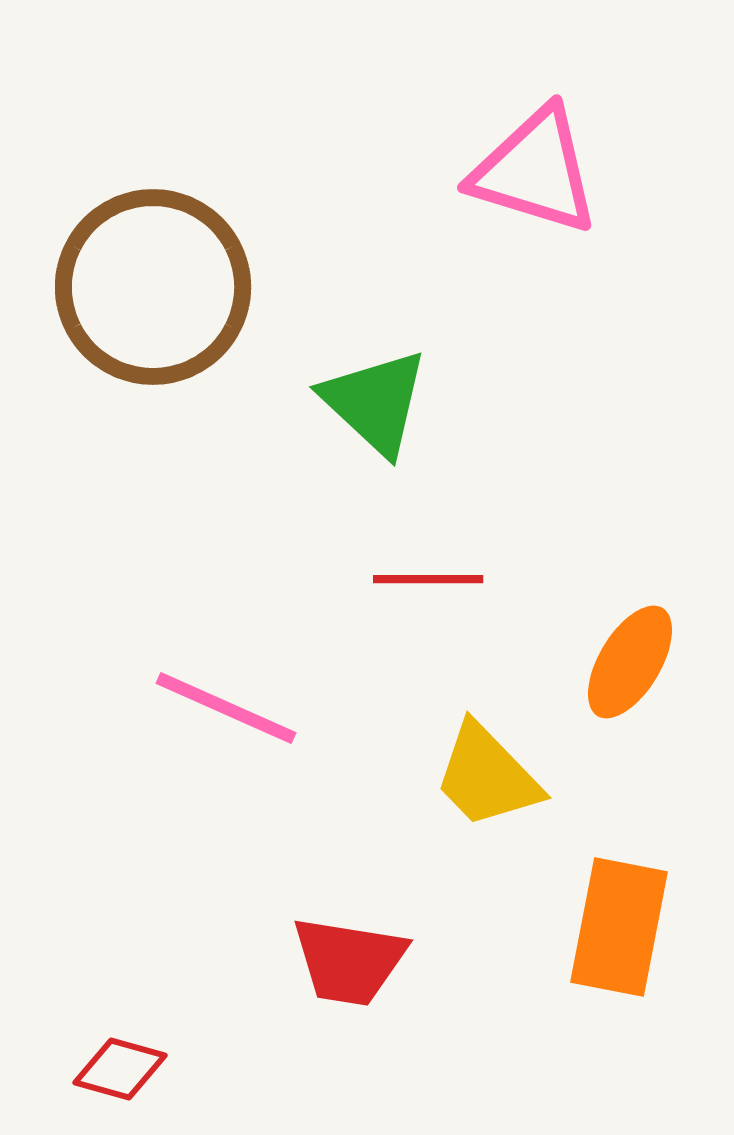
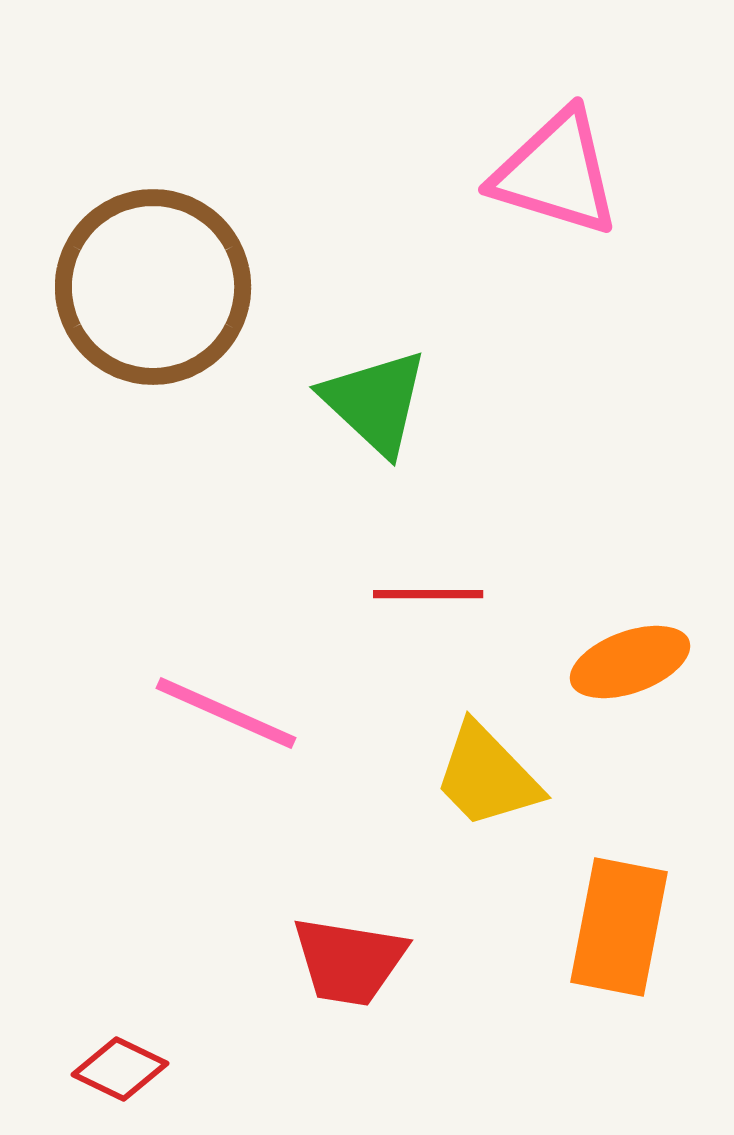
pink triangle: moved 21 px right, 2 px down
red line: moved 15 px down
orange ellipse: rotated 39 degrees clockwise
pink line: moved 5 px down
red diamond: rotated 10 degrees clockwise
